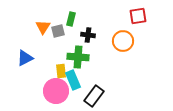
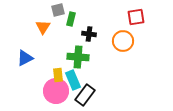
red square: moved 2 px left, 1 px down
gray square: moved 21 px up
black cross: moved 1 px right, 1 px up
yellow rectangle: moved 3 px left, 4 px down
black rectangle: moved 9 px left, 1 px up
